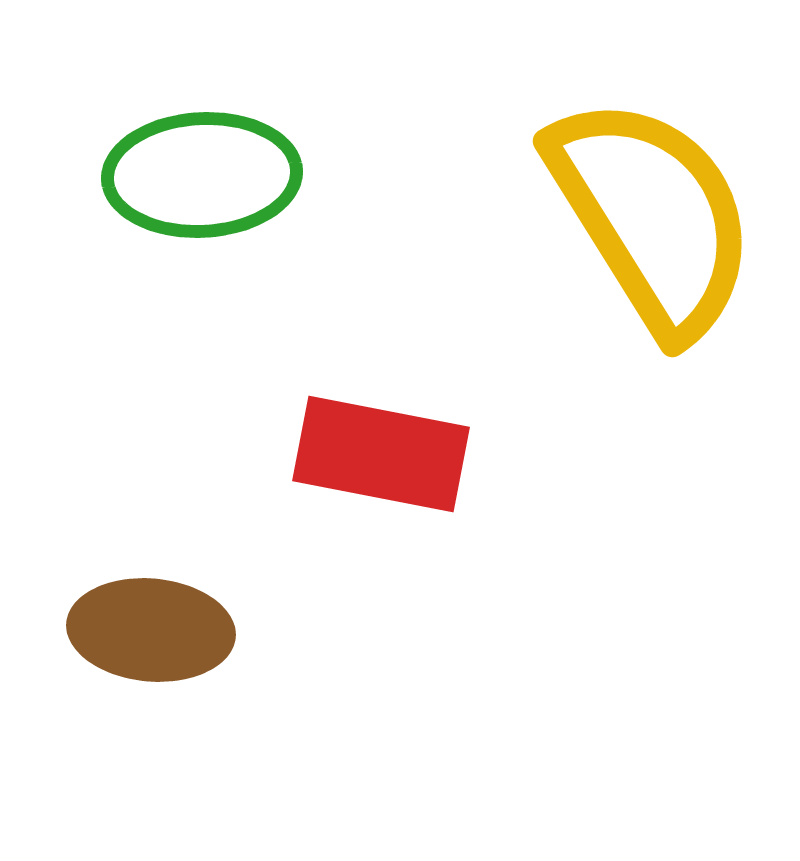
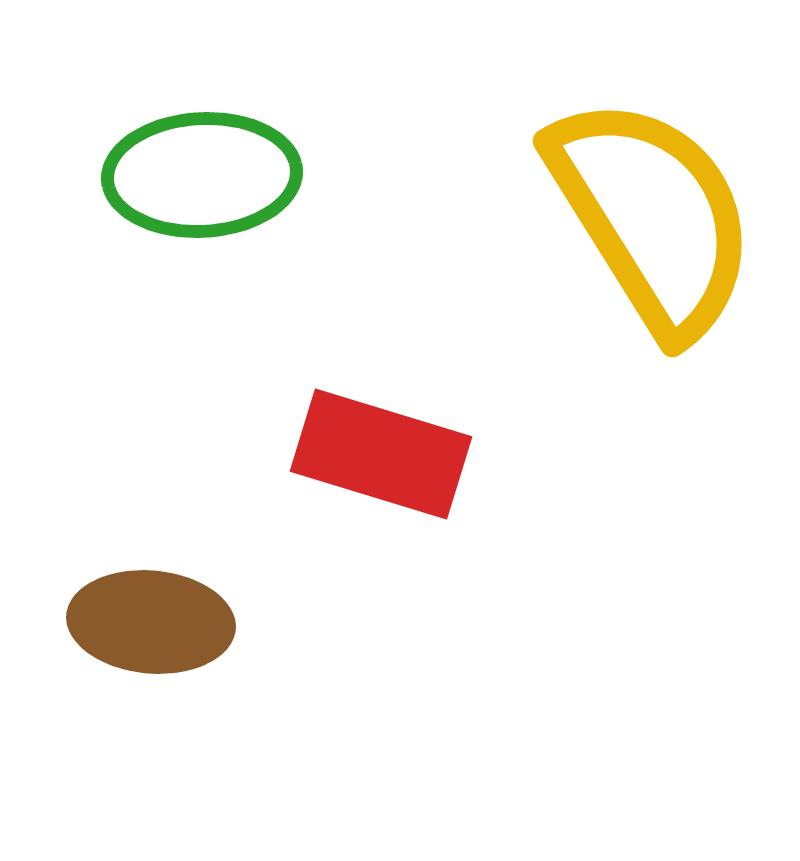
red rectangle: rotated 6 degrees clockwise
brown ellipse: moved 8 px up
